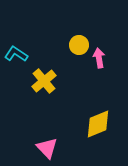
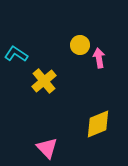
yellow circle: moved 1 px right
